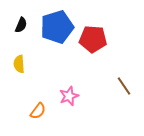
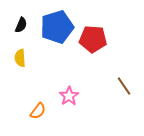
yellow semicircle: moved 1 px right, 6 px up
pink star: rotated 12 degrees counterclockwise
